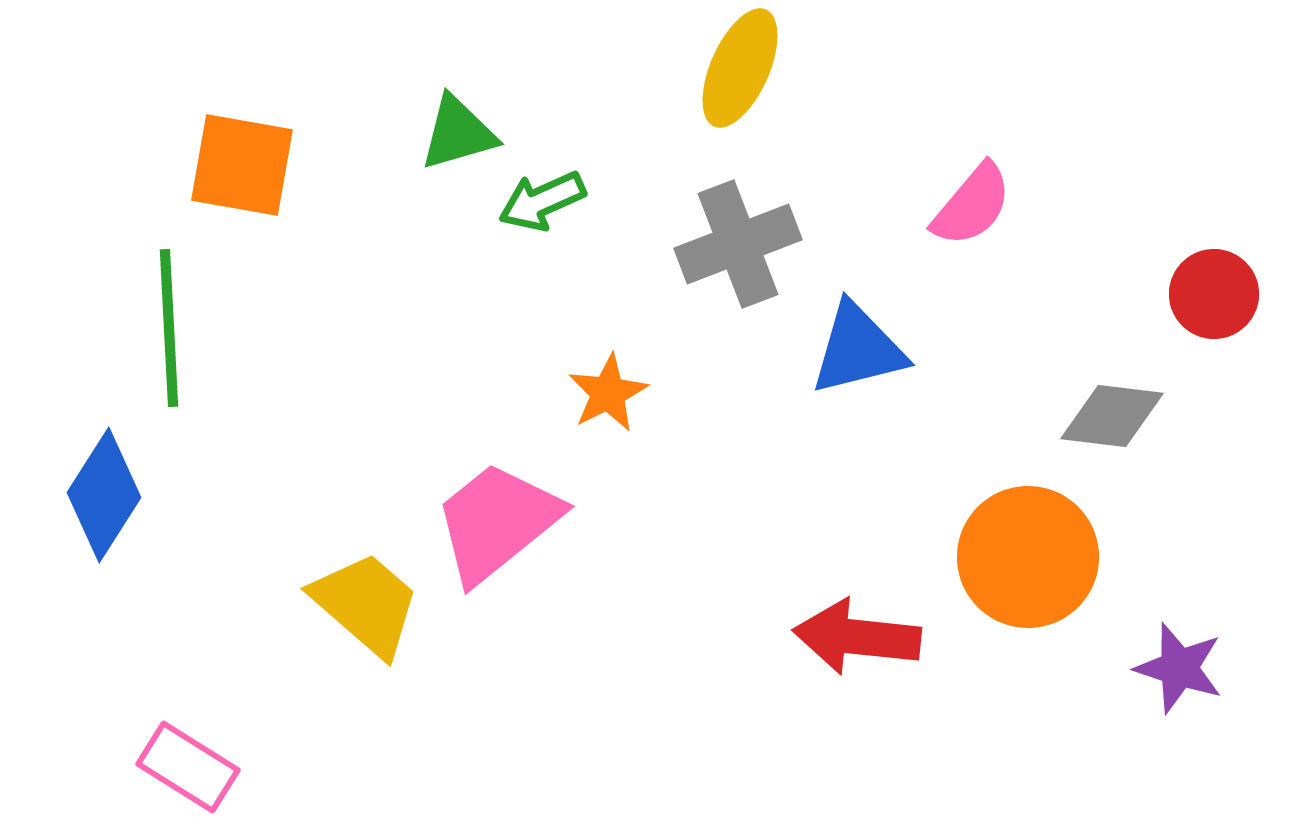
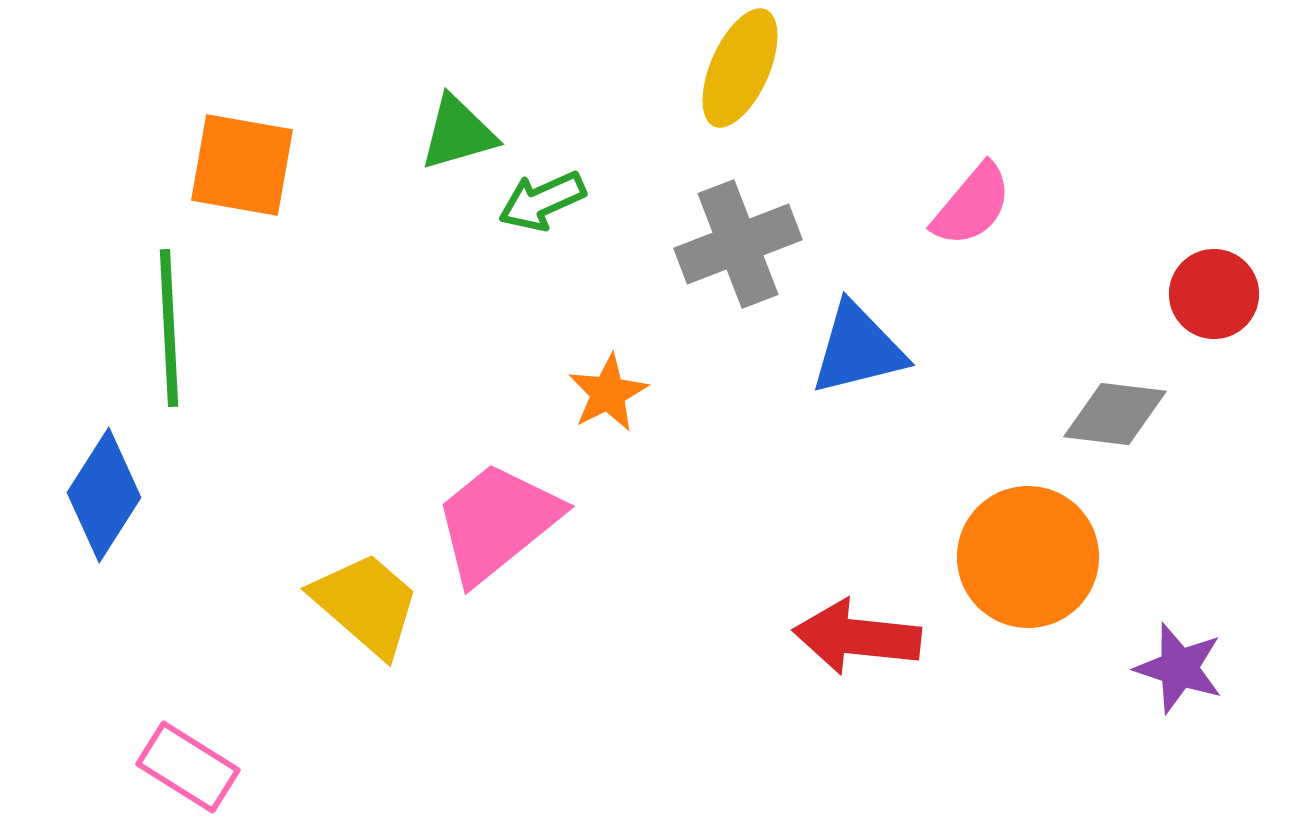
gray diamond: moved 3 px right, 2 px up
